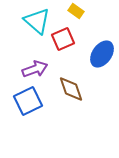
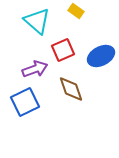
red square: moved 11 px down
blue ellipse: moved 1 px left, 2 px down; rotated 28 degrees clockwise
blue square: moved 3 px left, 1 px down
